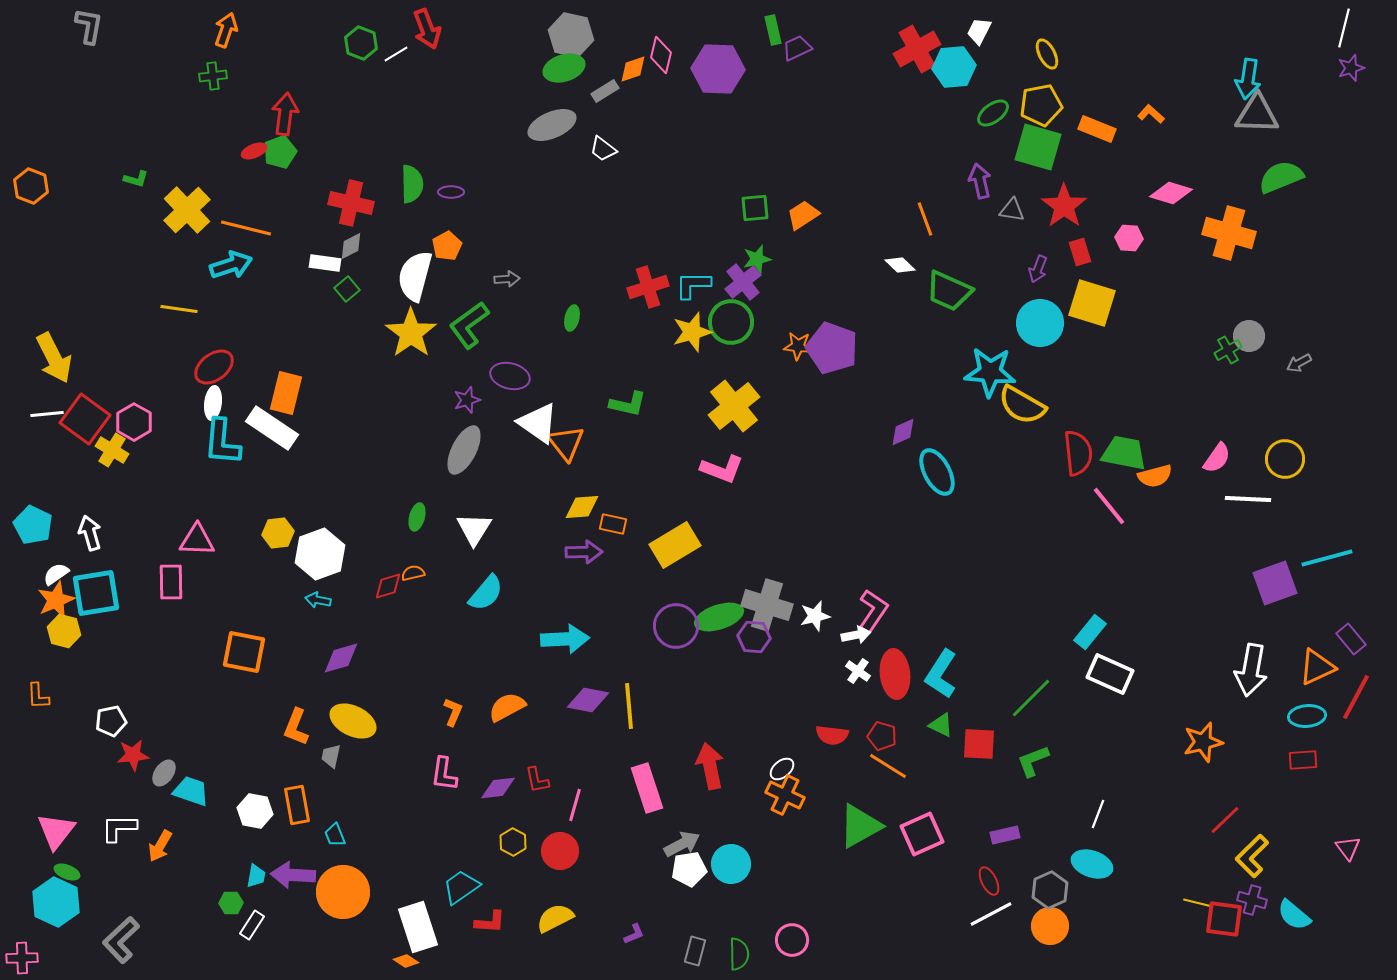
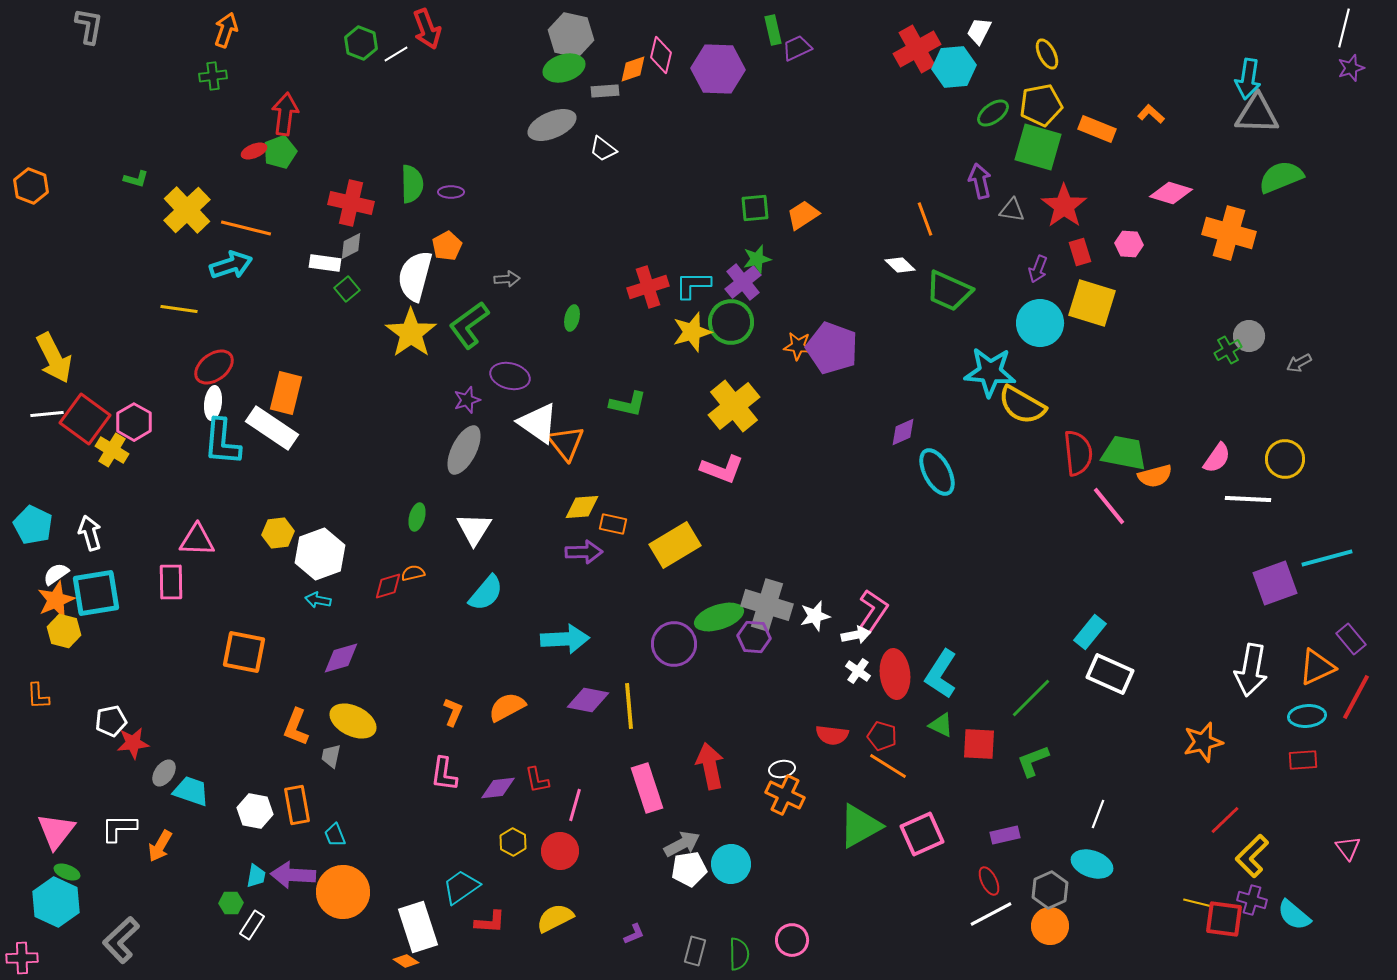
gray rectangle at (605, 91): rotated 28 degrees clockwise
pink hexagon at (1129, 238): moved 6 px down
purple circle at (676, 626): moved 2 px left, 18 px down
red star at (133, 755): moved 12 px up
white ellipse at (782, 769): rotated 30 degrees clockwise
